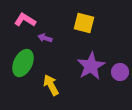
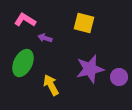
purple star: moved 1 px left, 3 px down; rotated 16 degrees clockwise
purple circle: moved 1 px left, 5 px down
